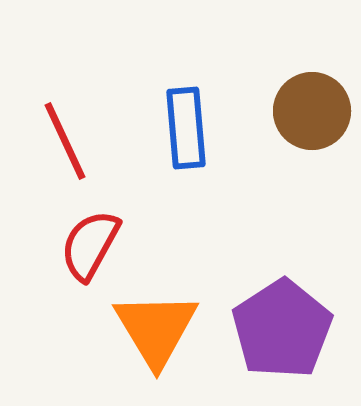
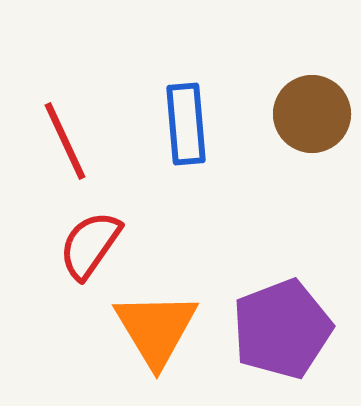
brown circle: moved 3 px down
blue rectangle: moved 4 px up
red semicircle: rotated 6 degrees clockwise
purple pentagon: rotated 12 degrees clockwise
